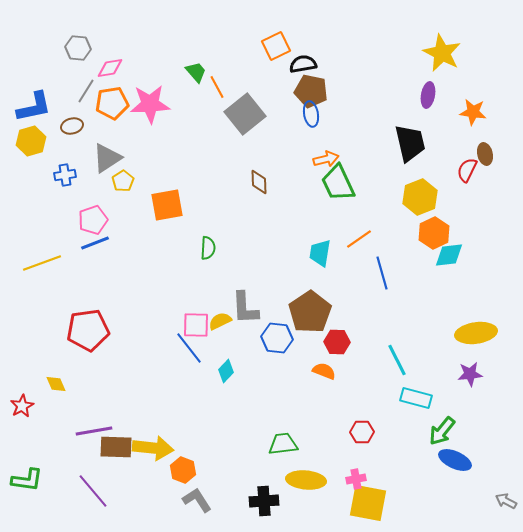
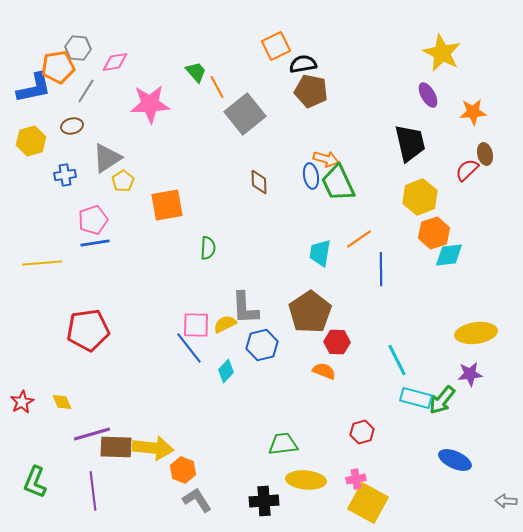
pink diamond at (110, 68): moved 5 px right, 6 px up
purple ellipse at (428, 95): rotated 40 degrees counterclockwise
orange pentagon at (112, 103): moved 54 px left, 36 px up
blue L-shape at (34, 107): moved 19 px up
orange star at (473, 112): rotated 12 degrees counterclockwise
blue ellipse at (311, 114): moved 62 px down
orange arrow at (326, 159): rotated 30 degrees clockwise
red semicircle at (467, 170): rotated 20 degrees clockwise
orange hexagon at (434, 233): rotated 8 degrees clockwise
blue line at (95, 243): rotated 12 degrees clockwise
yellow line at (42, 263): rotated 15 degrees clockwise
blue line at (382, 273): moved 1 px left, 4 px up; rotated 16 degrees clockwise
yellow semicircle at (220, 321): moved 5 px right, 3 px down
blue hexagon at (277, 338): moved 15 px left, 7 px down; rotated 20 degrees counterclockwise
yellow diamond at (56, 384): moved 6 px right, 18 px down
red star at (22, 406): moved 4 px up
purple line at (94, 431): moved 2 px left, 3 px down; rotated 6 degrees counterclockwise
green arrow at (442, 431): moved 31 px up
red hexagon at (362, 432): rotated 15 degrees counterclockwise
green L-shape at (27, 480): moved 8 px right, 2 px down; rotated 104 degrees clockwise
purple line at (93, 491): rotated 33 degrees clockwise
gray arrow at (506, 501): rotated 25 degrees counterclockwise
yellow square at (368, 503): rotated 18 degrees clockwise
